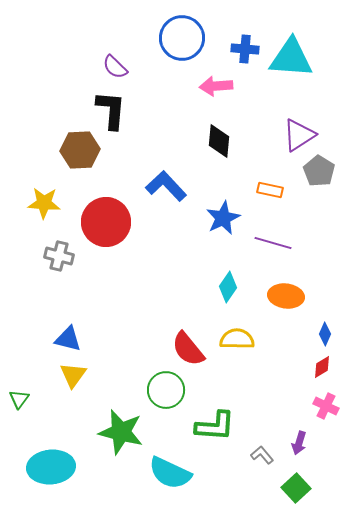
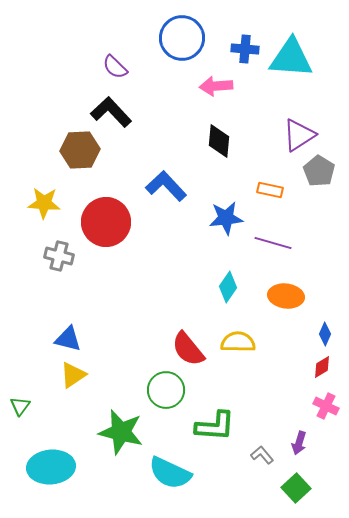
black L-shape: moved 2 px down; rotated 48 degrees counterclockwise
blue star: moved 3 px right; rotated 20 degrees clockwise
yellow semicircle: moved 1 px right, 3 px down
yellow triangle: rotated 20 degrees clockwise
green triangle: moved 1 px right, 7 px down
